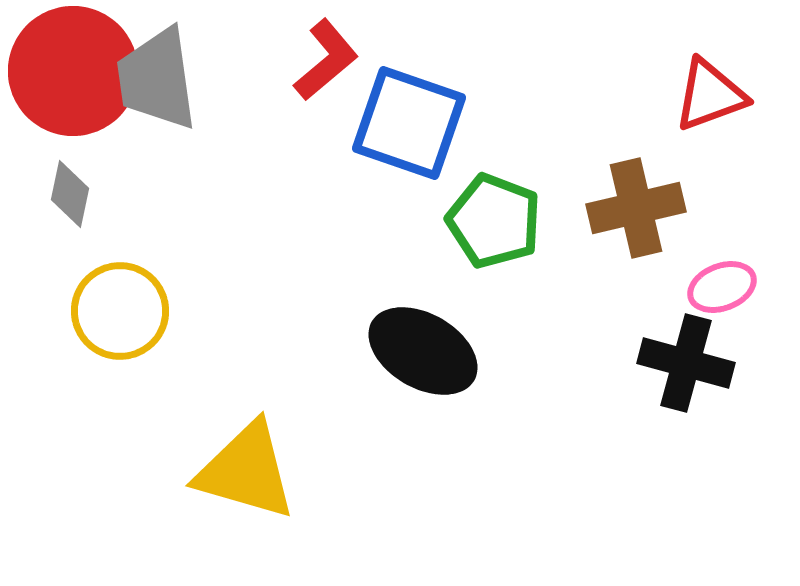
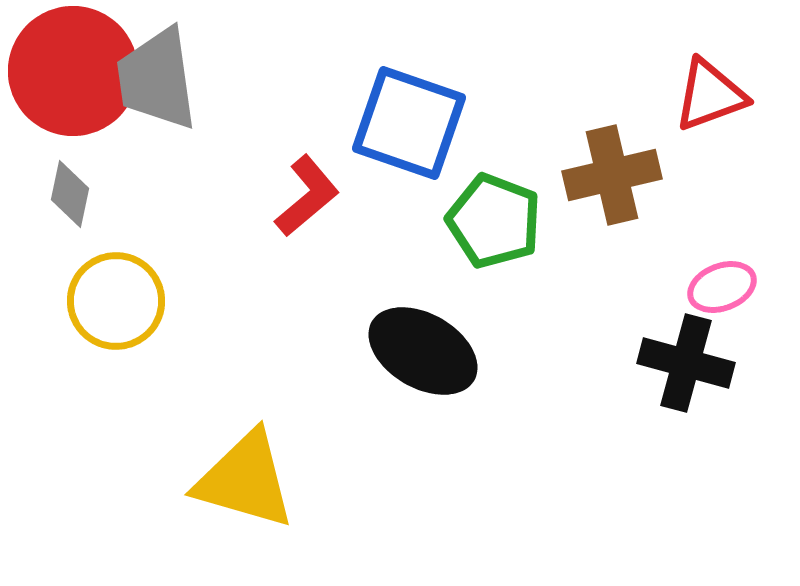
red L-shape: moved 19 px left, 136 px down
brown cross: moved 24 px left, 33 px up
yellow circle: moved 4 px left, 10 px up
yellow triangle: moved 1 px left, 9 px down
